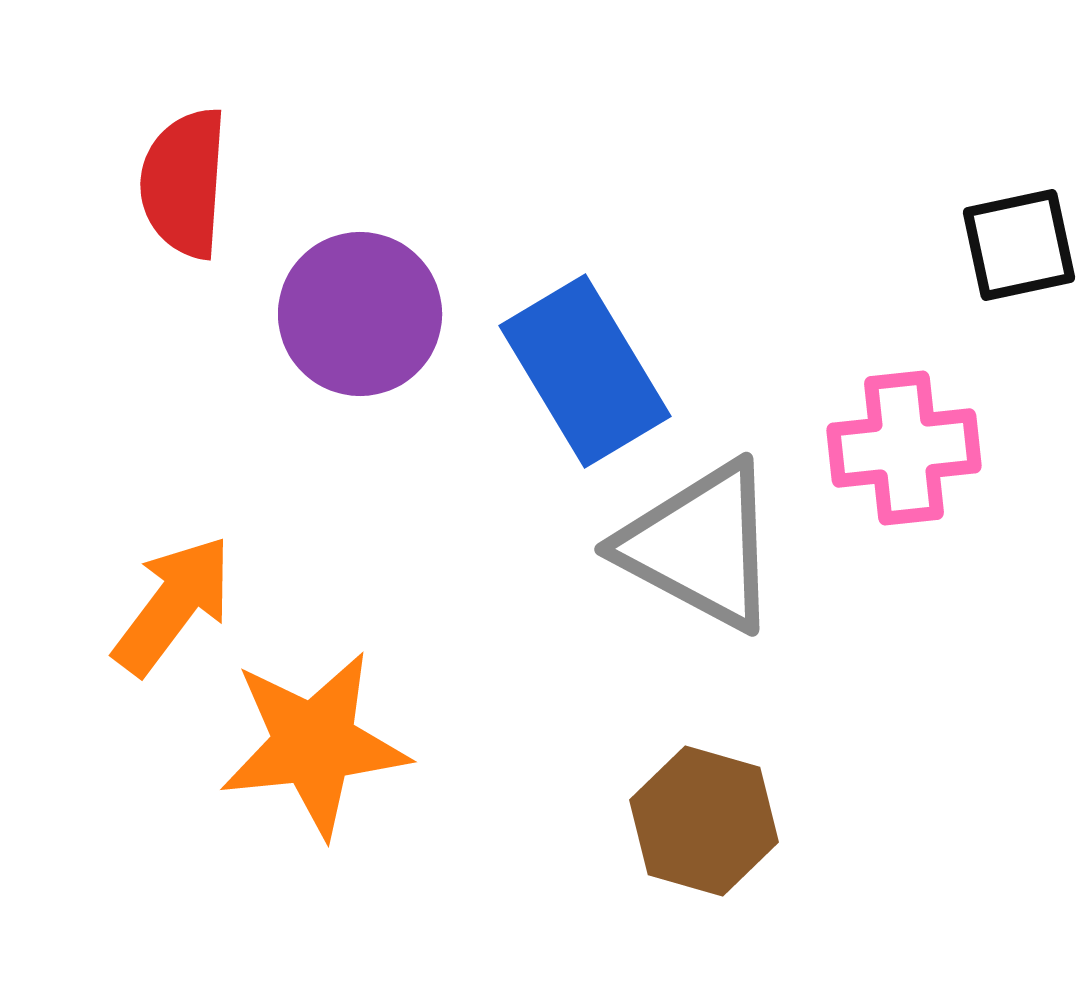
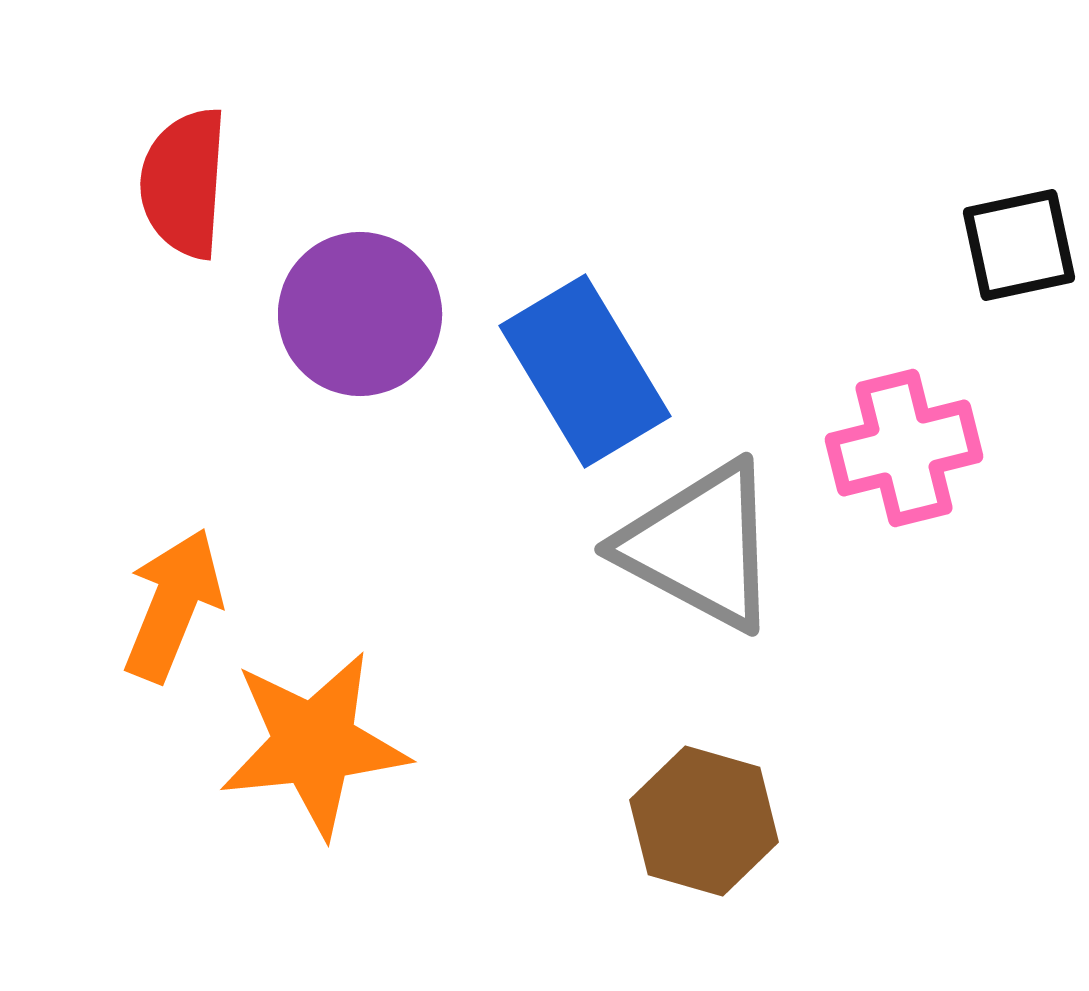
pink cross: rotated 8 degrees counterclockwise
orange arrow: rotated 15 degrees counterclockwise
